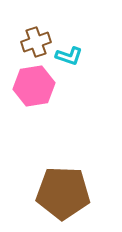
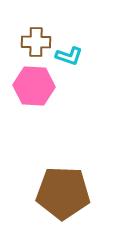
brown cross: rotated 20 degrees clockwise
pink hexagon: rotated 12 degrees clockwise
